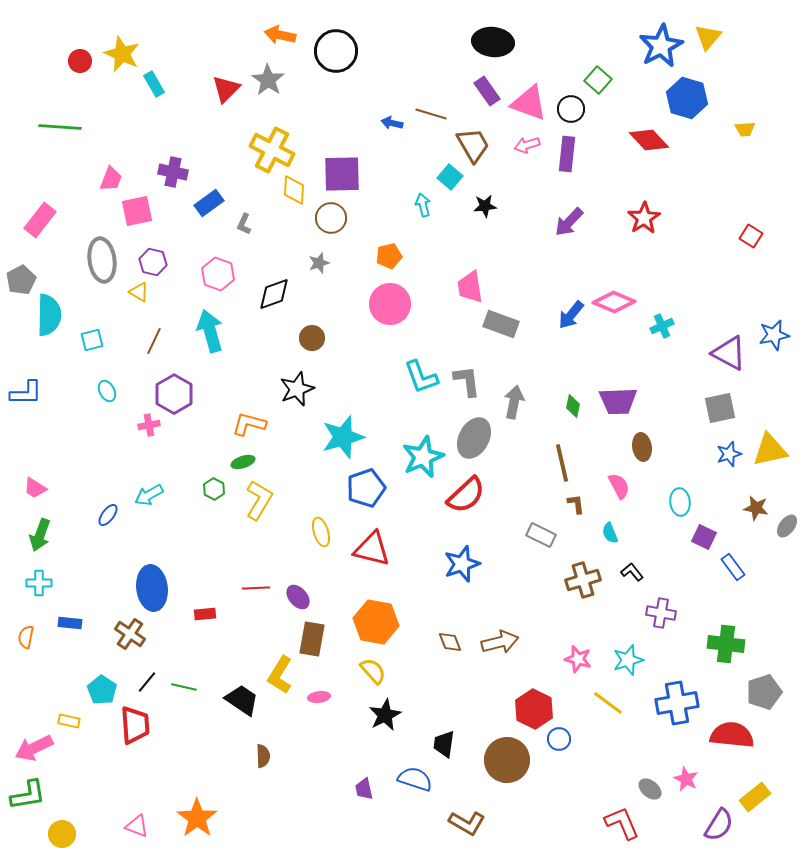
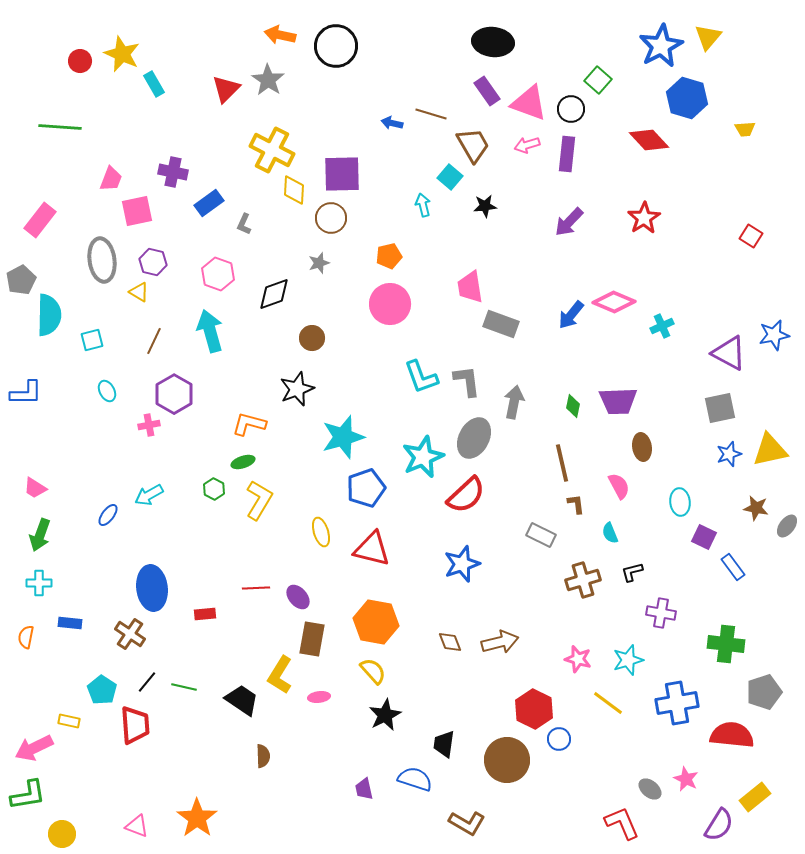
black circle at (336, 51): moved 5 px up
black L-shape at (632, 572): rotated 65 degrees counterclockwise
